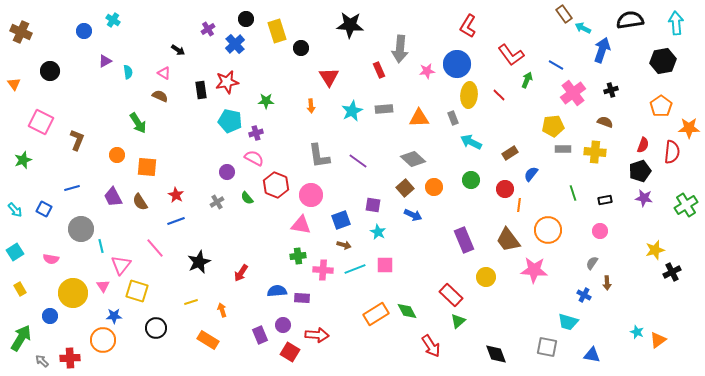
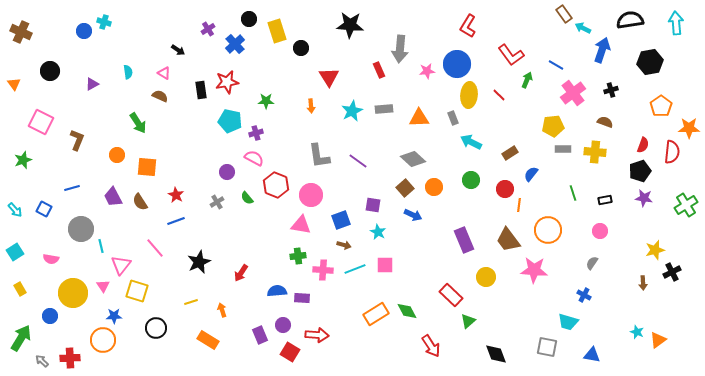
black circle at (246, 19): moved 3 px right
cyan cross at (113, 20): moved 9 px left, 2 px down; rotated 16 degrees counterclockwise
purple triangle at (105, 61): moved 13 px left, 23 px down
black hexagon at (663, 61): moved 13 px left, 1 px down
brown arrow at (607, 283): moved 36 px right
green triangle at (458, 321): moved 10 px right
